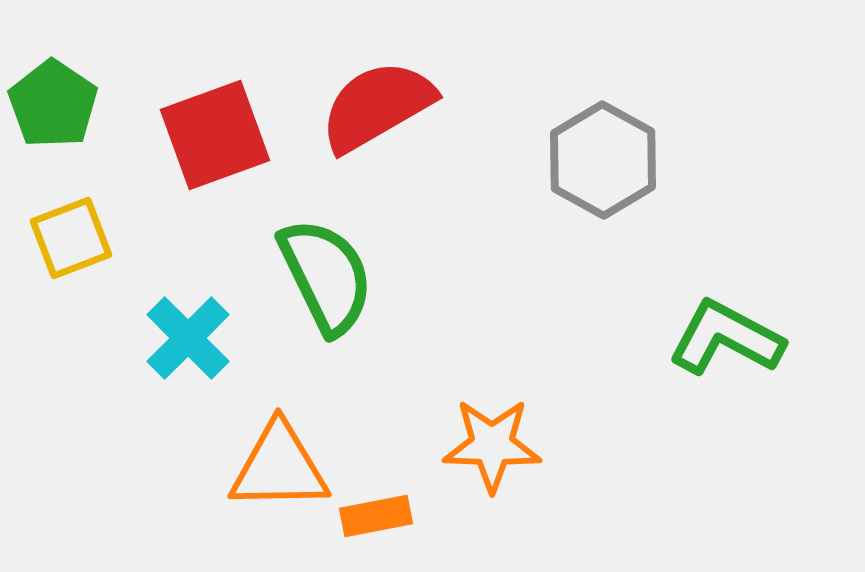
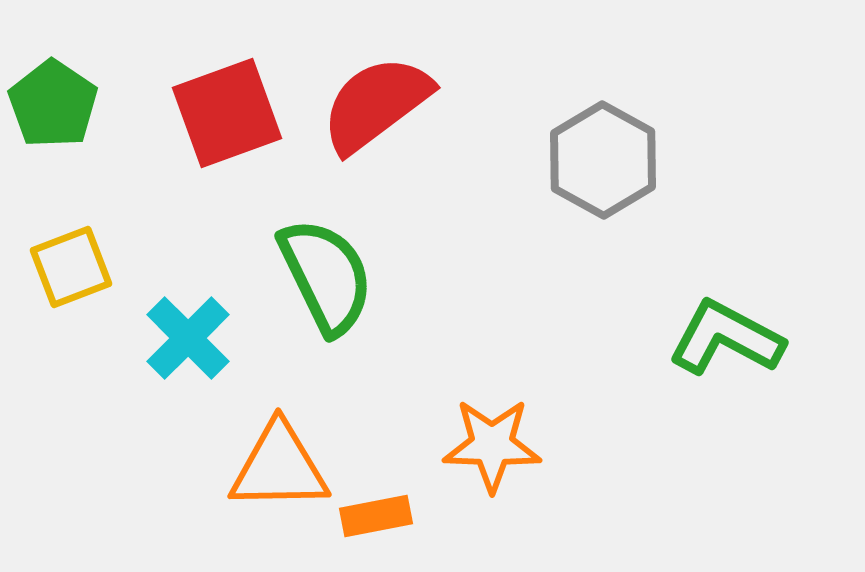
red semicircle: moved 1 px left, 2 px up; rotated 7 degrees counterclockwise
red square: moved 12 px right, 22 px up
yellow square: moved 29 px down
